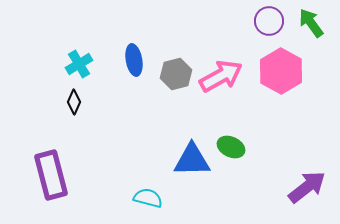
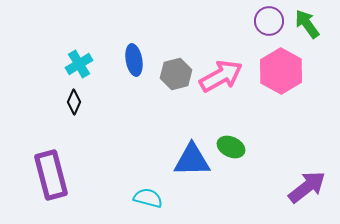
green arrow: moved 4 px left, 1 px down
